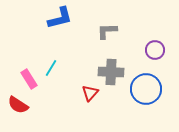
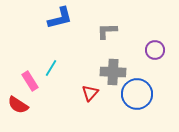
gray cross: moved 2 px right
pink rectangle: moved 1 px right, 2 px down
blue circle: moved 9 px left, 5 px down
